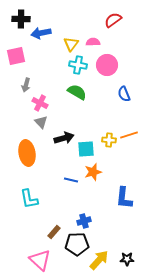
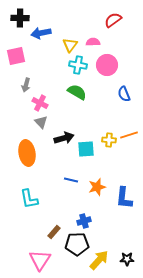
black cross: moved 1 px left, 1 px up
yellow triangle: moved 1 px left, 1 px down
orange star: moved 4 px right, 15 px down
pink triangle: rotated 20 degrees clockwise
